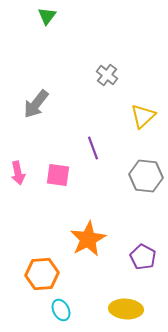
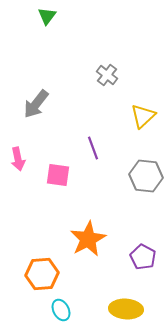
pink arrow: moved 14 px up
